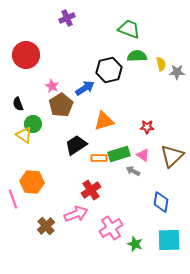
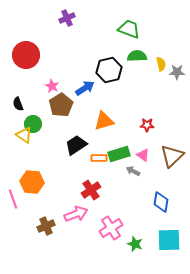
red star: moved 2 px up
brown cross: rotated 18 degrees clockwise
